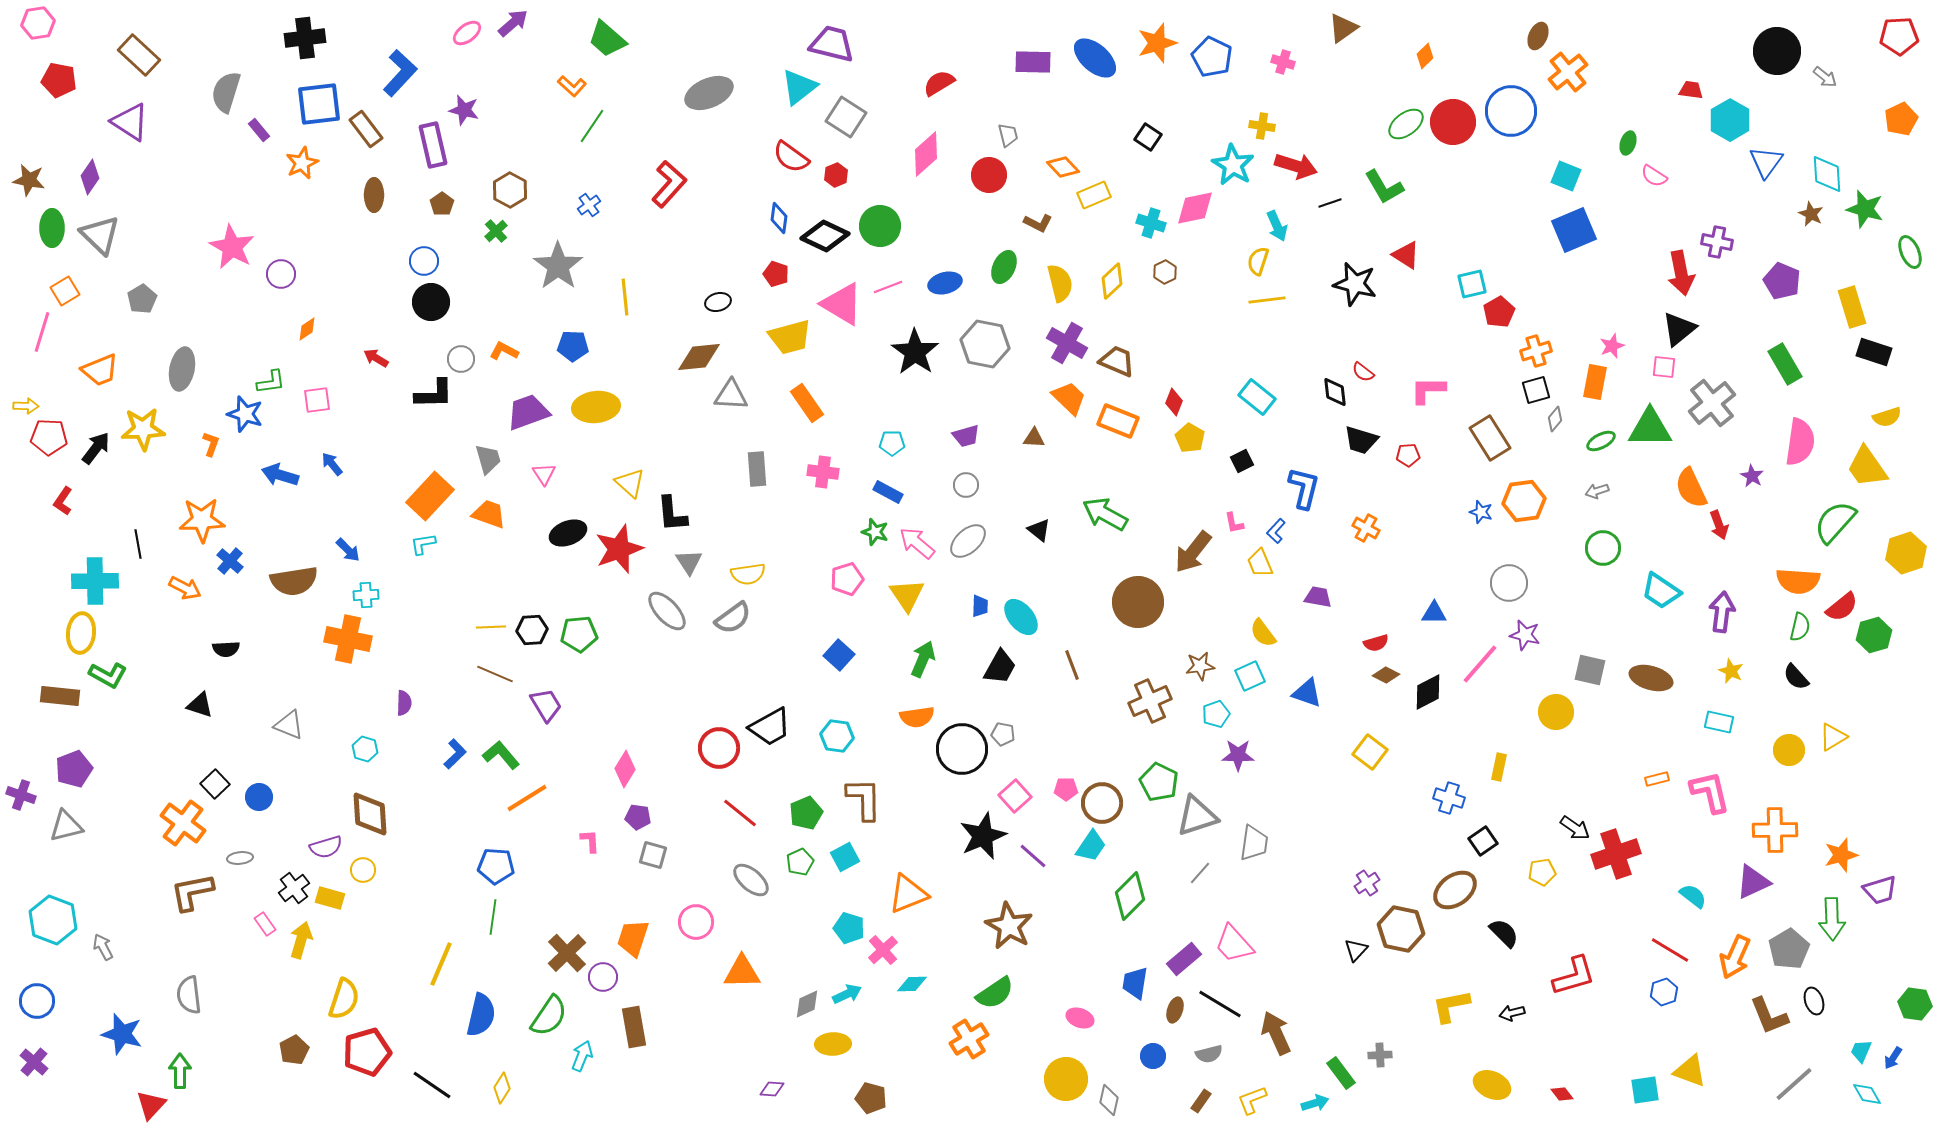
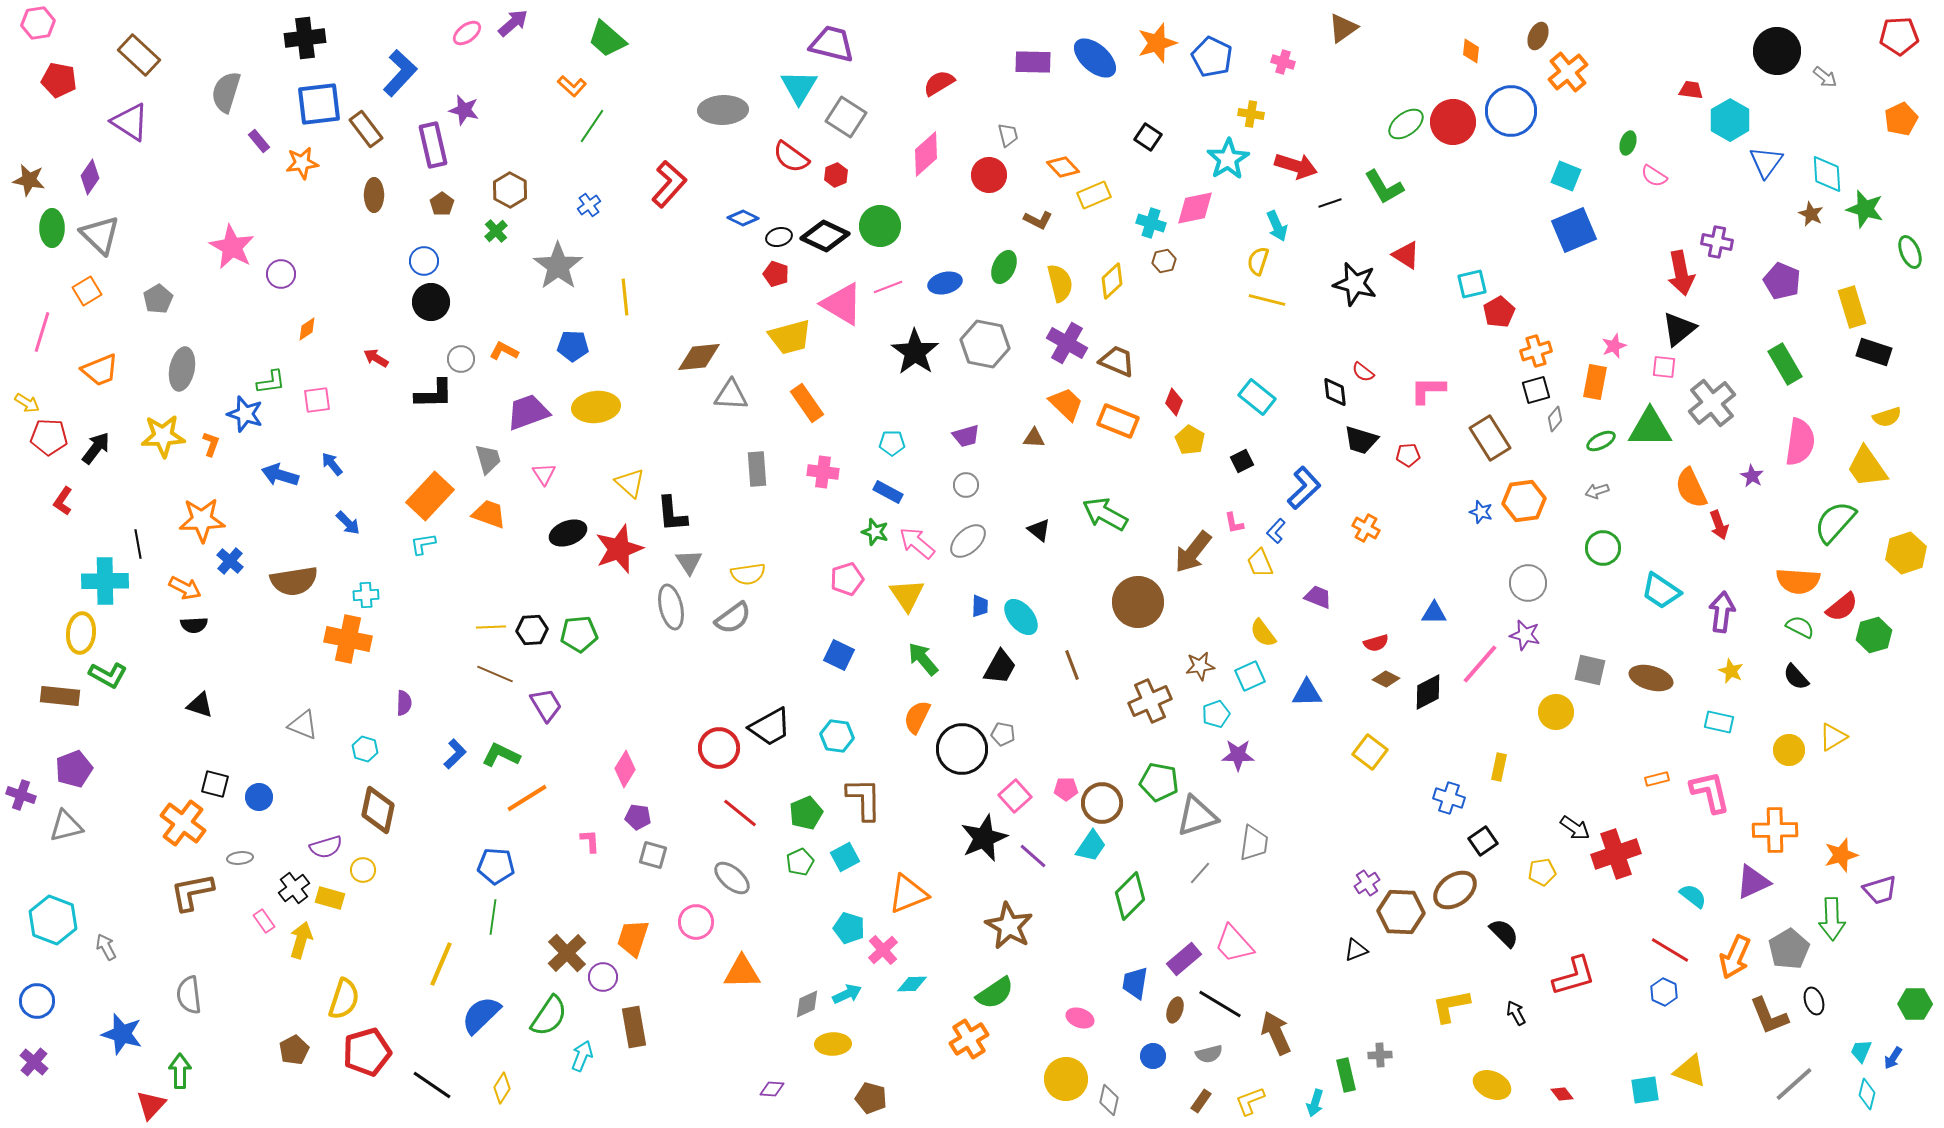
orange diamond at (1425, 56): moved 46 px right, 5 px up; rotated 40 degrees counterclockwise
cyan triangle at (799, 87): rotated 21 degrees counterclockwise
gray ellipse at (709, 93): moved 14 px right, 17 px down; rotated 21 degrees clockwise
yellow cross at (1262, 126): moved 11 px left, 12 px up
purple rectangle at (259, 130): moved 11 px down
orange star at (302, 163): rotated 16 degrees clockwise
cyan star at (1233, 165): moved 5 px left, 6 px up; rotated 9 degrees clockwise
blue diamond at (779, 218): moved 36 px left; rotated 72 degrees counterclockwise
brown L-shape at (1038, 223): moved 3 px up
brown hexagon at (1165, 272): moved 1 px left, 11 px up; rotated 15 degrees clockwise
orange square at (65, 291): moved 22 px right
gray pentagon at (142, 299): moved 16 px right
yellow line at (1267, 300): rotated 21 degrees clockwise
black ellipse at (718, 302): moved 61 px right, 65 px up
pink star at (1612, 346): moved 2 px right
orange trapezoid at (1069, 398): moved 3 px left, 6 px down
yellow arrow at (26, 406): moved 1 px right, 3 px up; rotated 30 degrees clockwise
yellow star at (143, 429): moved 20 px right, 7 px down
yellow pentagon at (1190, 438): moved 2 px down
blue L-shape at (1304, 488): rotated 33 degrees clockwise
blue arrow at (348, 550): moved 27 px up
cyan cross at (95, 581): moved 10 px right
gray circle at (1509, 583): moved 19 px right
purple trapezoid at (1318, 597): rotated 12 degrees clockwise
gray ellipse at (667, 611): moved 4 px right, 4 px up; rotated 30 degrees clockwise
green semicircle at (1800, 627): rotated 76 degrees counterclockwise
black semicircle at (226, 649): moved 32 px left, 24 px up
blue square at (839, 655): rotated 16 degrees counterclockwise
green arrow at (923, 659): rotated 63 degrees counterclockwise
brown diamond at (1386, 675): moved 4 px down
blue triangle at (1307, 693): rotated 20 degrees counterclockwise
orange semicircle at (917, 717): rotated 124 degrees clockwise
gray triangle at (289, 725): moved 14 px right
green L-shape at (501, 755): rotated 24 degrees counterclockwise
green pentagon at (1159, 782): rotated 15 degrees counterclockwise
black square at (215, 784): rotated 32 degrees counterclockwise
brown diamond at (370, 814): moved 8 px right, 4 px up; rotated 15 degrees clockwise
black star at (983, 836): moved 1 px right, 2 px down
gray ellipse at (751, 880): moved 19 px left, 2 px up
pink rectangle at (265, 924): moved 1 px left, 3 px up
brown hexagon at (1401, 929): moved 17 px up; rotated 9 degrees counterclockwise
gray arrow at (103, 947): moved 3 px right
black triangle at (1356, 950): rotated 25 degrees clockwise
blue hexagon at (1664, 992): rotated 16 degrees counterclockwise
green hexagon at (1915, 1004): rotated 8 degrees counterclockwise
black arrow at (1512, 1013): moved 4 px right; rotated 75 degrees clockwise
blue semicircle at (481, 1015): rotated 147 degrees counterclockwise
green rectangle at (1341, 1073): moved 5 px right, 2 px down; rotated 24 degrees clockwise
cyan diamond at (1867, 1094): rotated 44 degrees clockwise
yellow L-shape at (1252, 1100): moved 2 px left, 1 px down
cyan arrow at (1315, 1103): rotated 124 degrees clockwise
